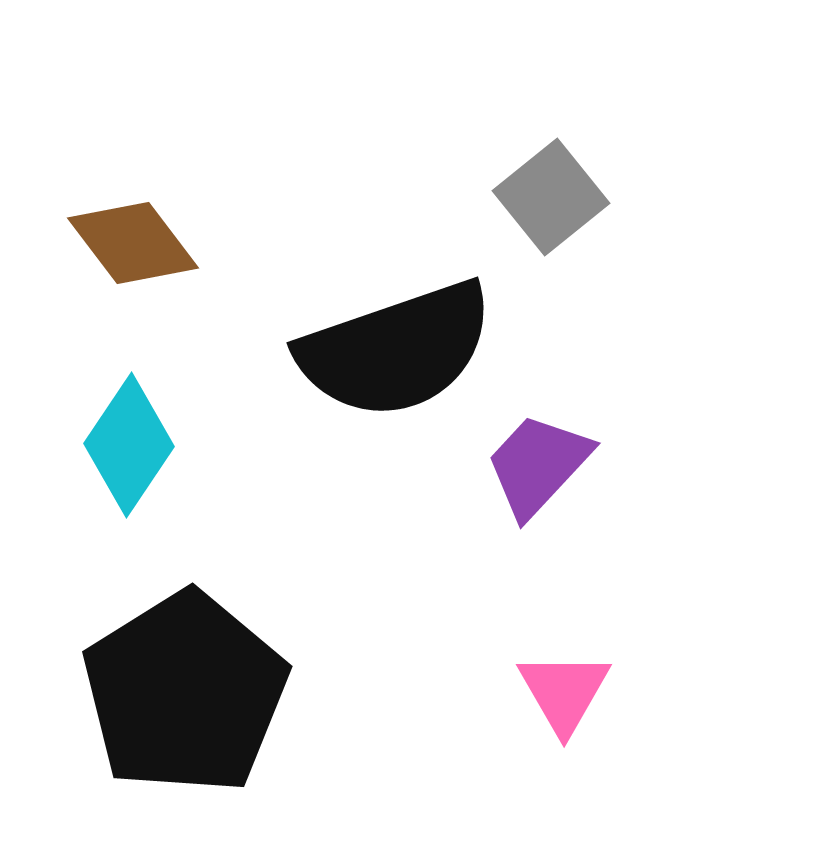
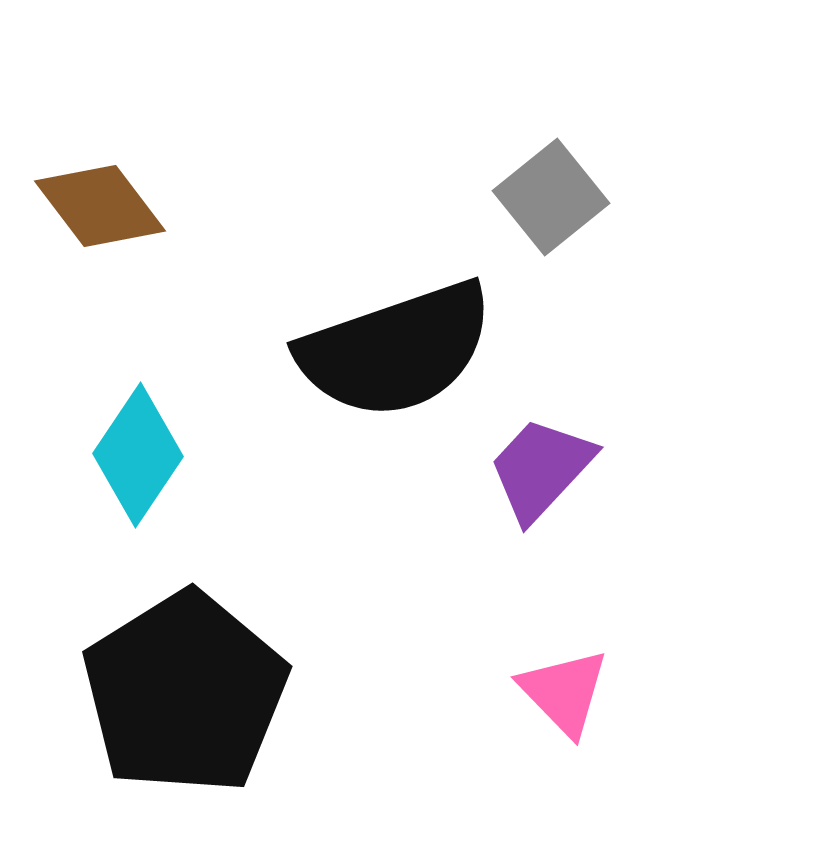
brown diamond: moved 33 px left, 37 px up
cyan diamond: moved 9 px right, 10 px down
purple trapezoid: moved 3 px right, 4 px down
pink triangle: rotated 14 degrees counterclockwise
